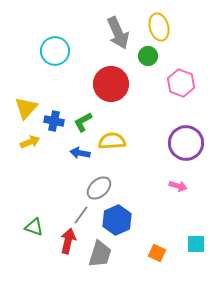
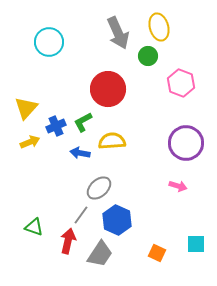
cyan circle: moved 6 px left, 9 px up
red circle: moved 3 px left, 5 px down
blue cross: moved 2 px right, 5 px down; rotated 36 degrees counterclockwise
blue hexagon: rotated 12 degrees counterclockwise
gray trapezoid: rotated 16 degrees clockwise
